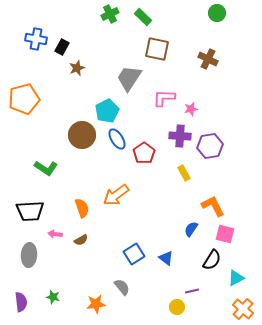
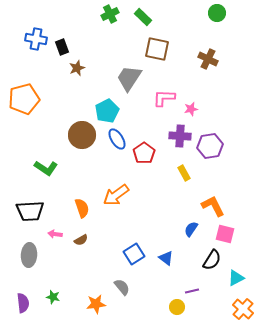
black rectangle: rotated 49 degrees counterclockwise
purple semicircle: moved 2 px right, 1 px down
